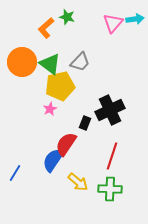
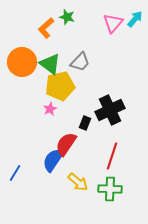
cyan arrow: rotated 42 degrees counterclockwise
